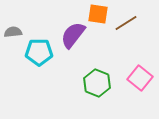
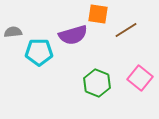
brown line: moved 7 px down
purple semicircle: rotated 144 degrees counterclockwise
